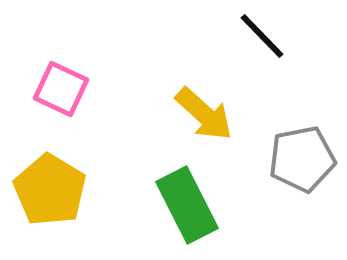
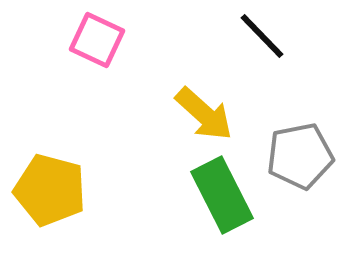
pink square: moved 36 px right, 49 px up
gray pentagon: moved 2 px left, 3 px up
yellow pentagon: rotated 16 degrees counterclockwise
green rectangle: moved 35 px right, 10 px up
